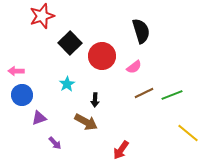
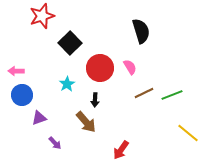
red circle: moved 2 px left, 12 px down
pink semicircle: moved 4 px left; rotated 84 degrees counterclockwise
brown arrow: rotated 20 degrees clockwise
